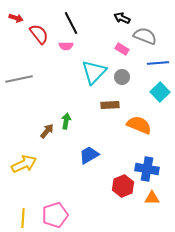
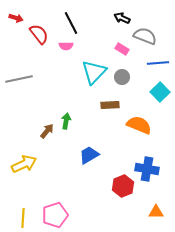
orange triangle: moved 4 px right, 14 px down
